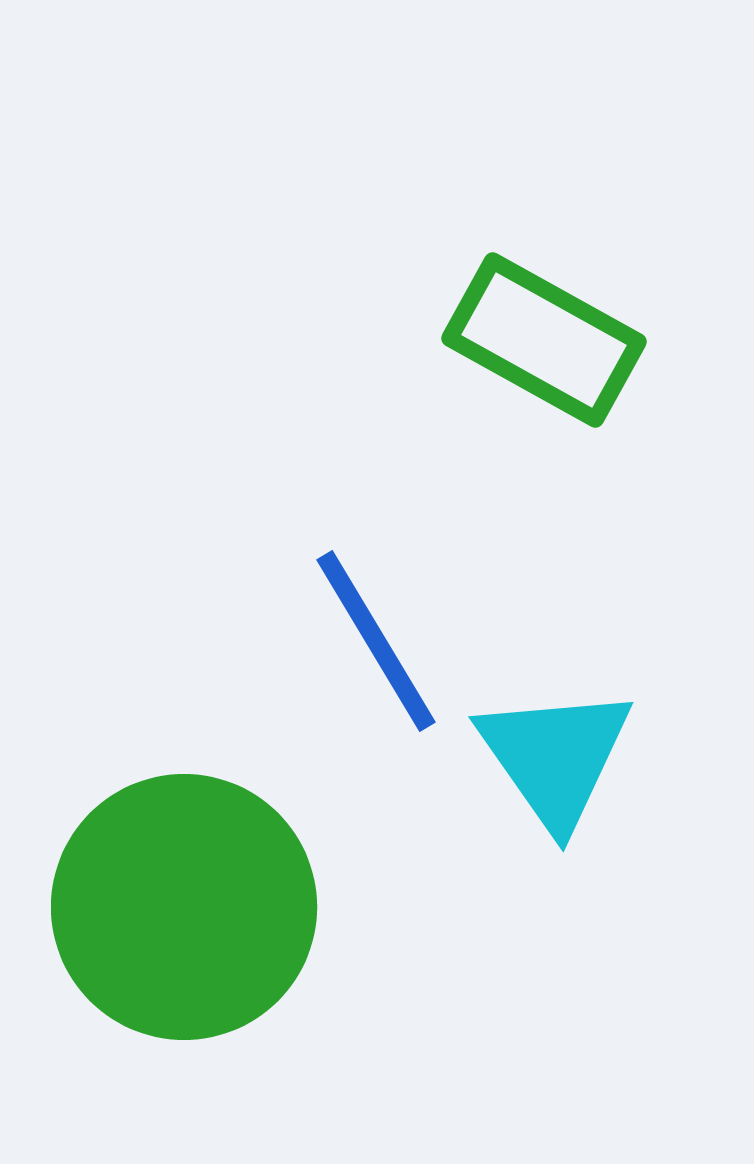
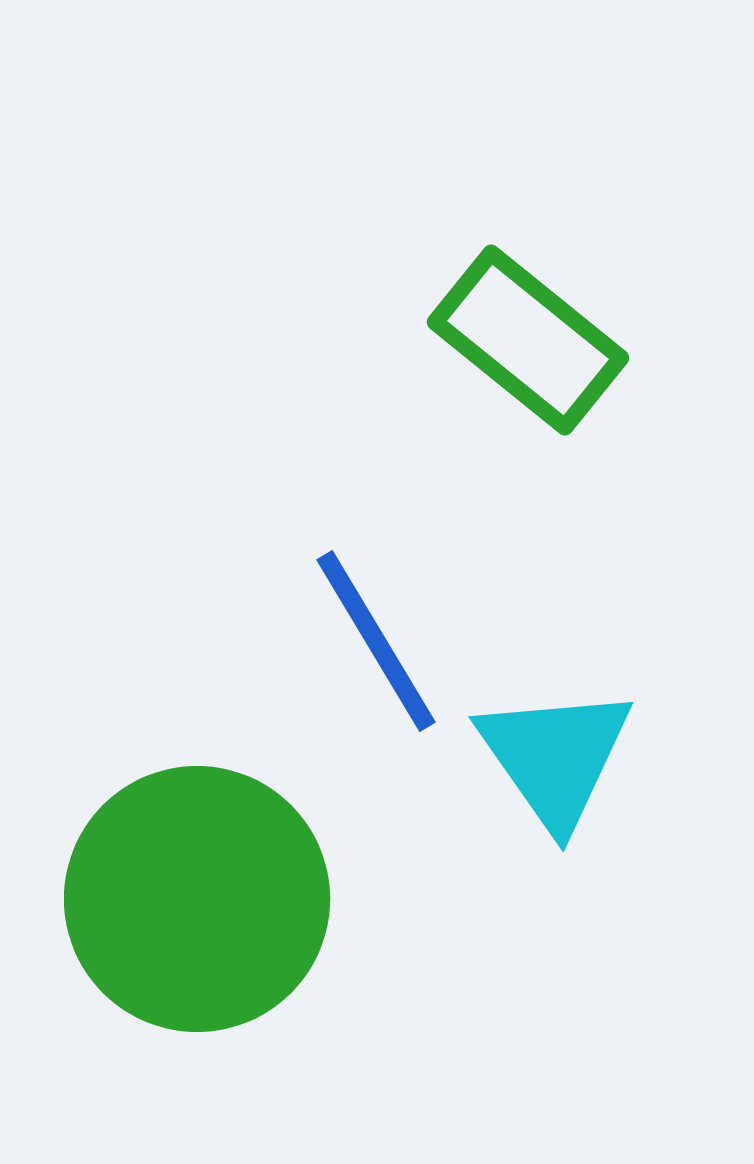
green rectangle: moved 16 px left; rotated 10 degrees clockwise
green circle: moved 13 px right, 8 px up
